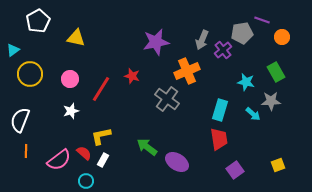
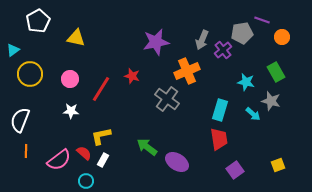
gray star: rotated 18 degrees clockwise
white star: rotated 21 degrees clockwise
